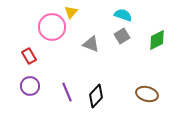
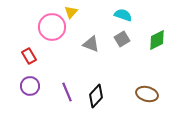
gray square: moved 3 px down
